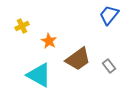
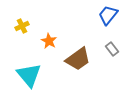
blue trapezoid: moved 1 px left
gray rectangle: moved 3 px right, 17 px up
cyan triangle: moved 10 px left; rotated 20 degrees clockwise
